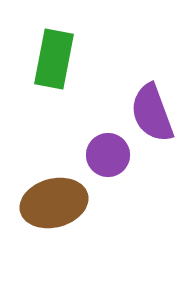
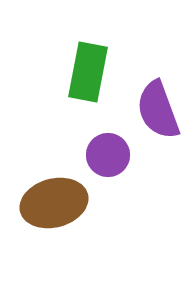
green rectangle: moved 34 px right, 13 px down
purple semicircle: moved 6 px right, 3 px up
